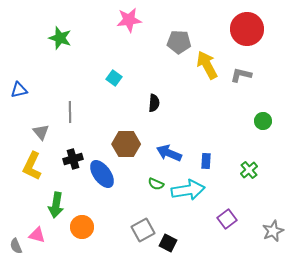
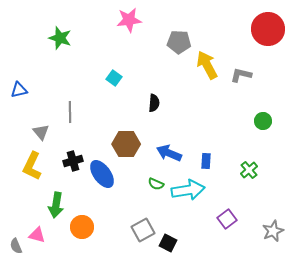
red circle: moved 21 px right
black cross: moved 2 px down
